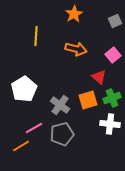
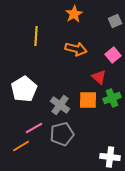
orange square: rotated 18 degrees clockwise
white cross: moved 33 px down
